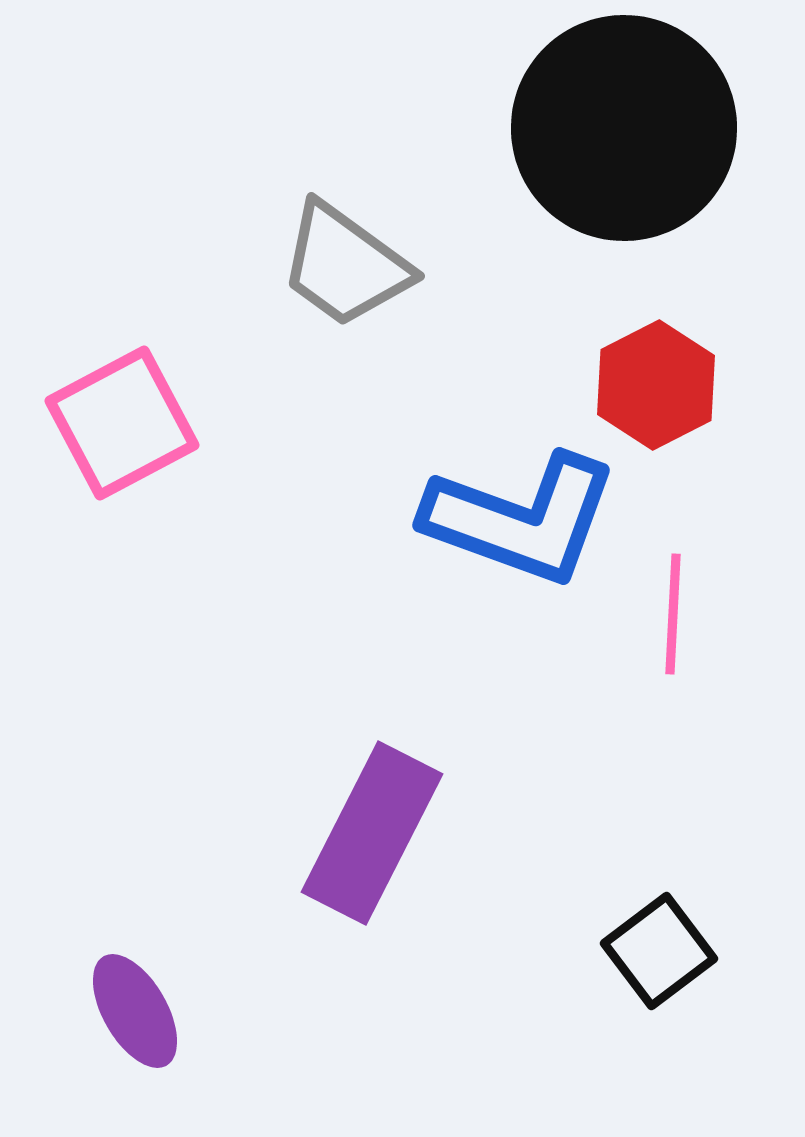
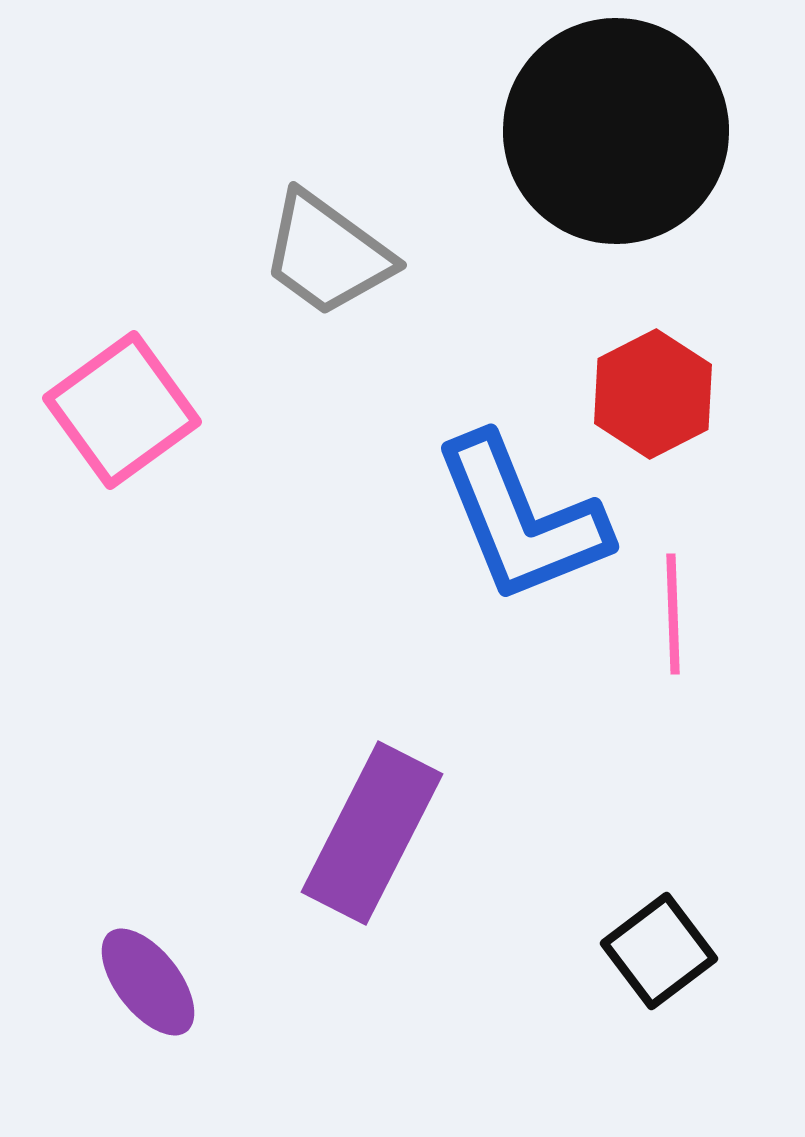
black circle: moved 8 px left, 3 px down
gray trapezoid: moved 18 px left, 11 px up
red hexagon: moved 3 px left, 9 px down
pink square: moved 13 px up; rotated 8 degrees counterclockwise
blue L-shape: rotated 48 degrees clockwise
pink line: rotated 5 degrees counterclockwise
purple ellipse: moved 13 px right, 29 px up; rotated 8 degrees counterclockwise
